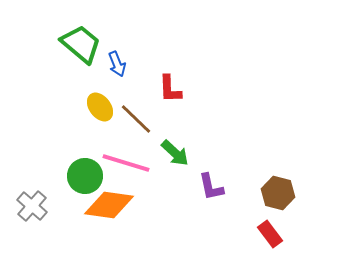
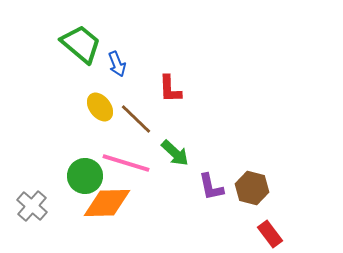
brown hexagon: moved 26 px left, 5 px up
orange diamond: moved 2 px left, 2 px up; rotated 9 degrees counterclockwise
